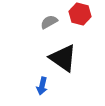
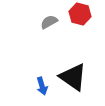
black triangle: moved 10 px right, 19 px down
blue arrow: rotated 30 degrees counterclockwise
